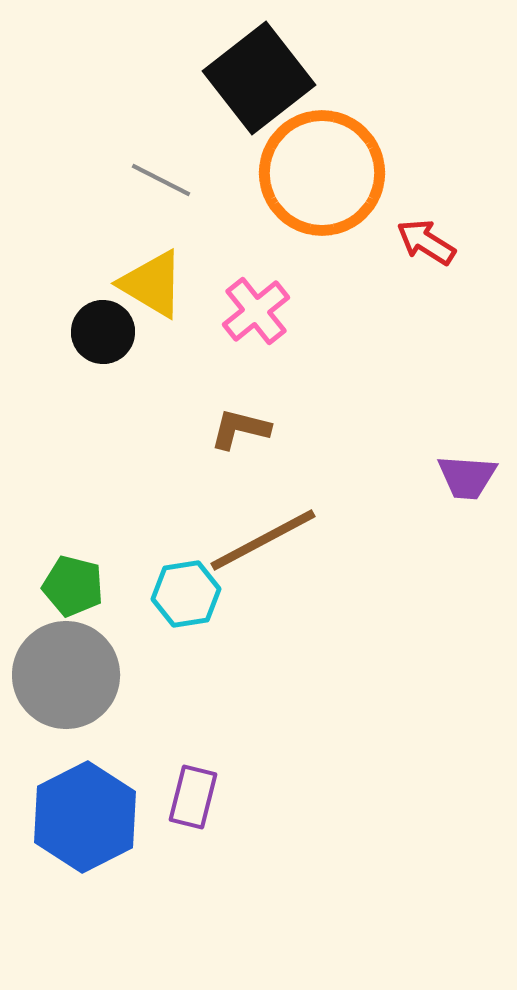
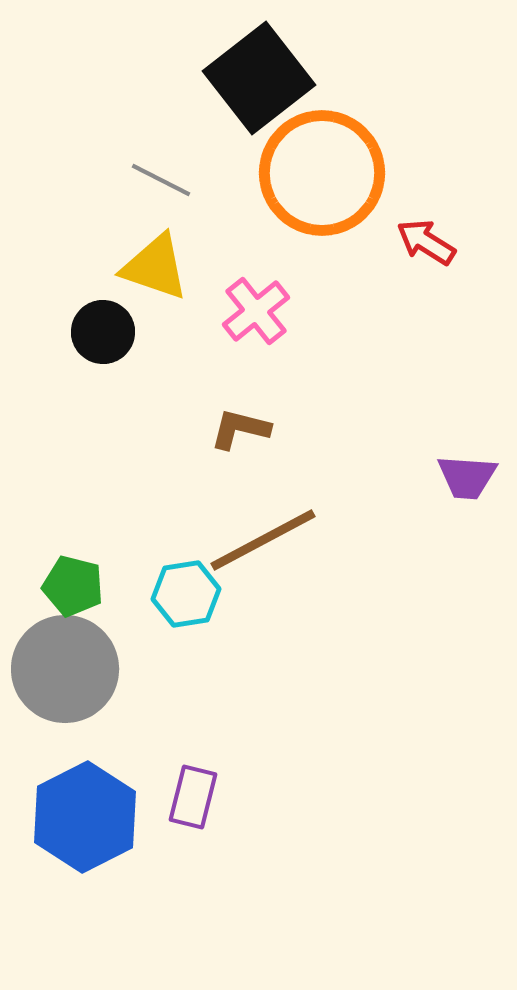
yellow triangle: moved 3 px right, 17 px up; rotated 12 degrees counterclockwise
gray circle: moved 1 px left, 6 px up
